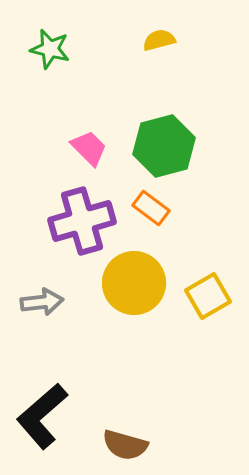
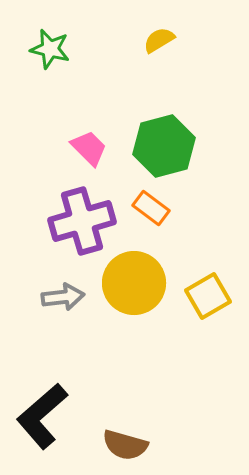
yellow semicircle: rotated 16 degrees counterclockwise
gray arrow: moved 21 px right, 5 px up
